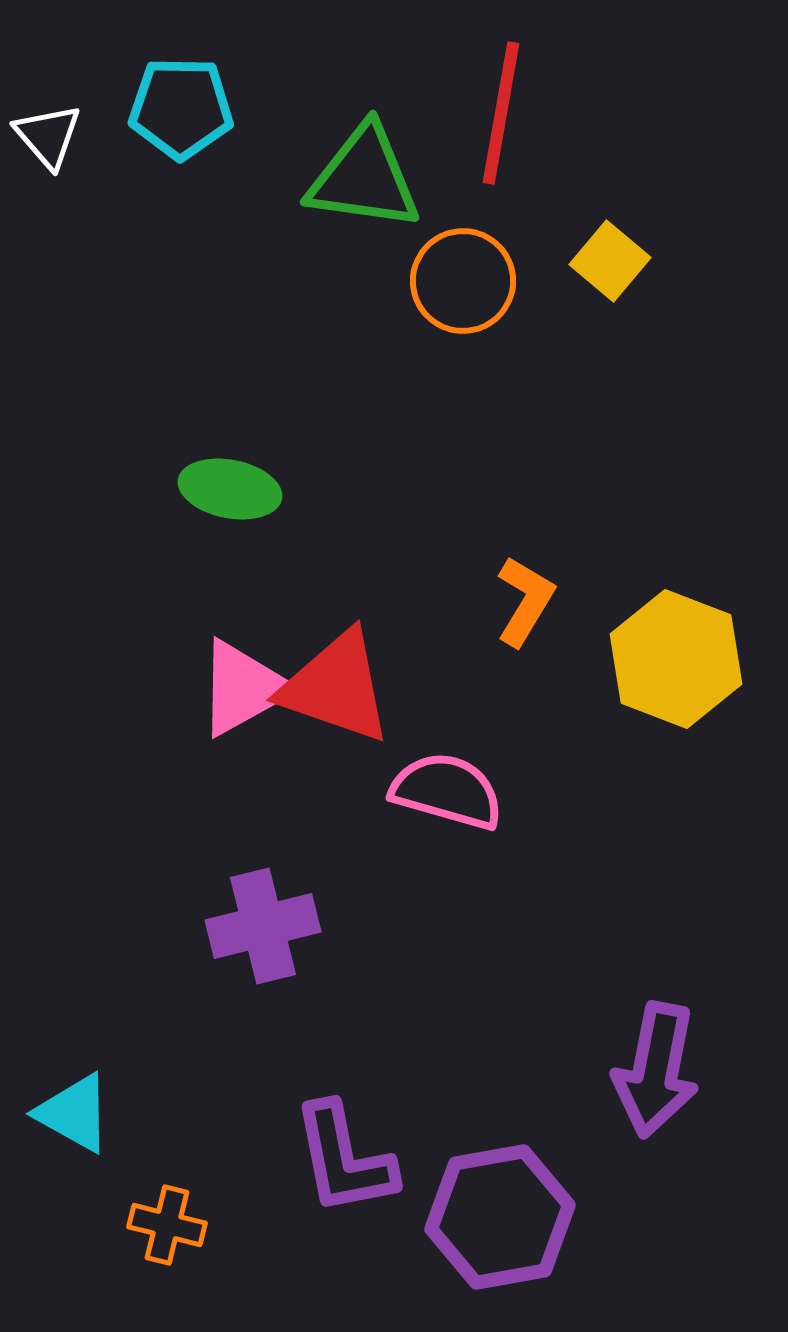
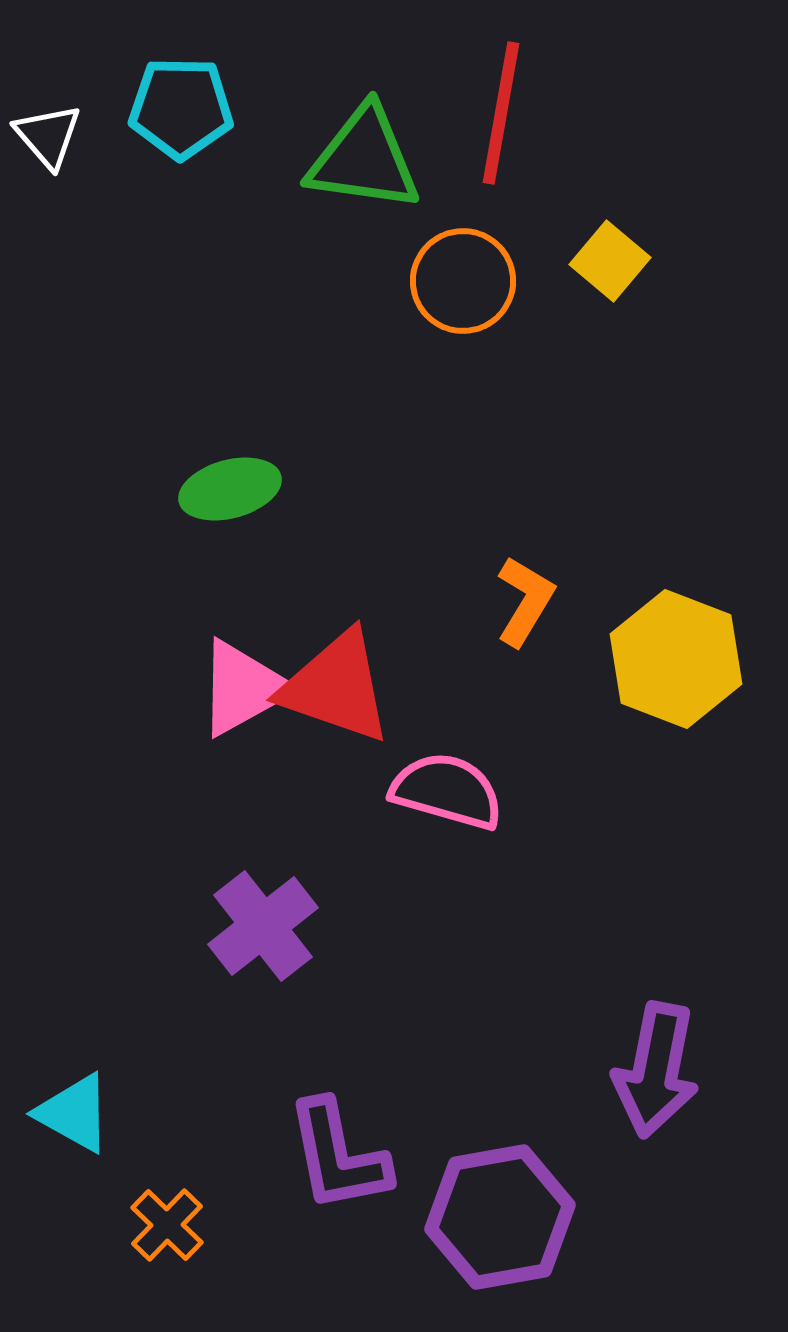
green triangle: moved 19 px up
green ellipse: rotated 26 degrees counterclockwise
purple cross: rotated 24 degrees counterclockwise
purple L-shape: moved 6 px left, 3 px up
orange cross: rotated 30 degrees clockwise
